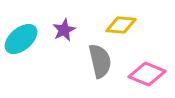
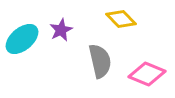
yellow diamond: moved 6 px up; rotated 40 degrees clockwise
purple star: moved 3 px left
cyan ellipse: moved 1 px right
